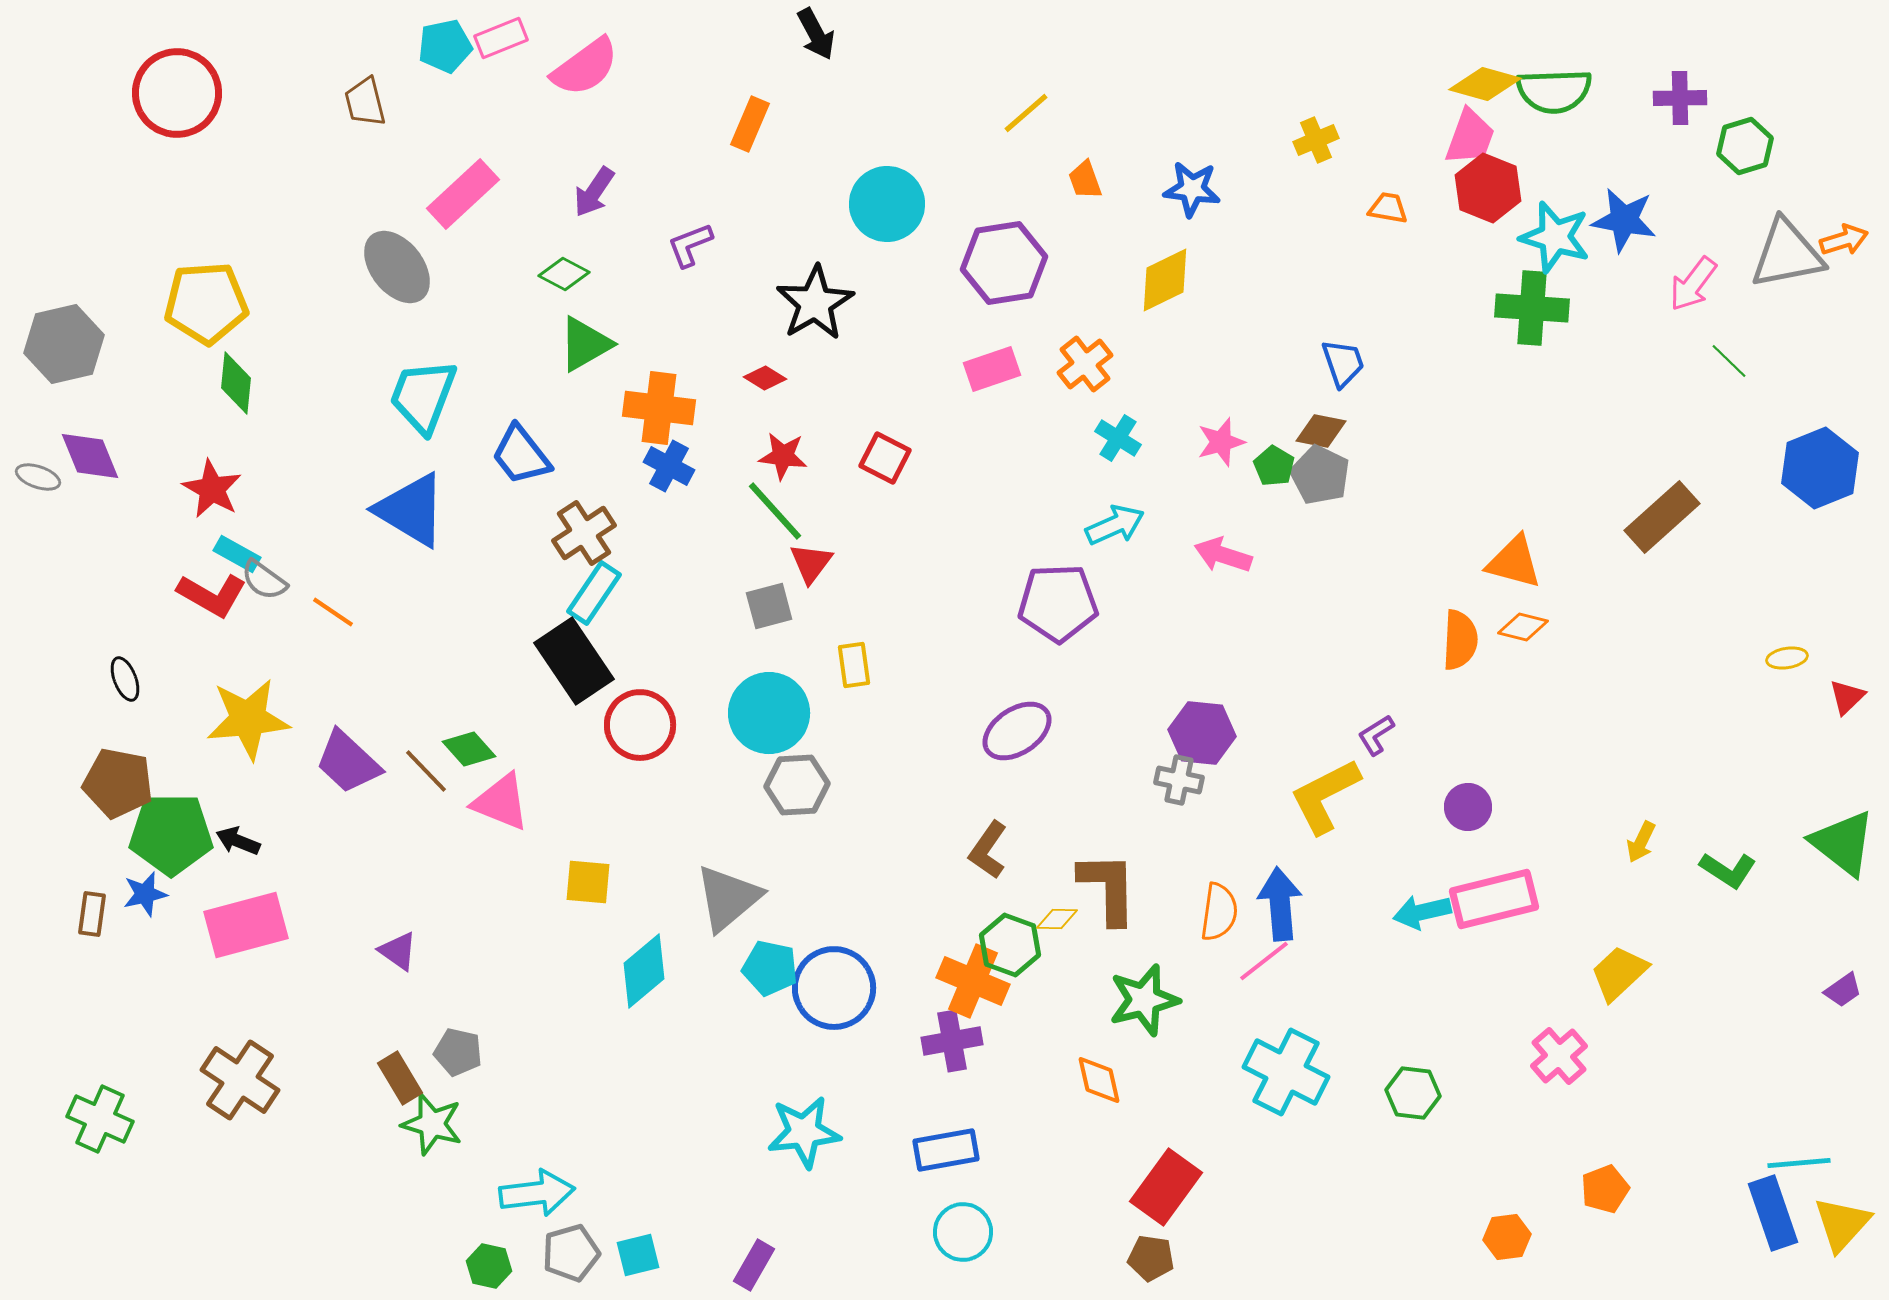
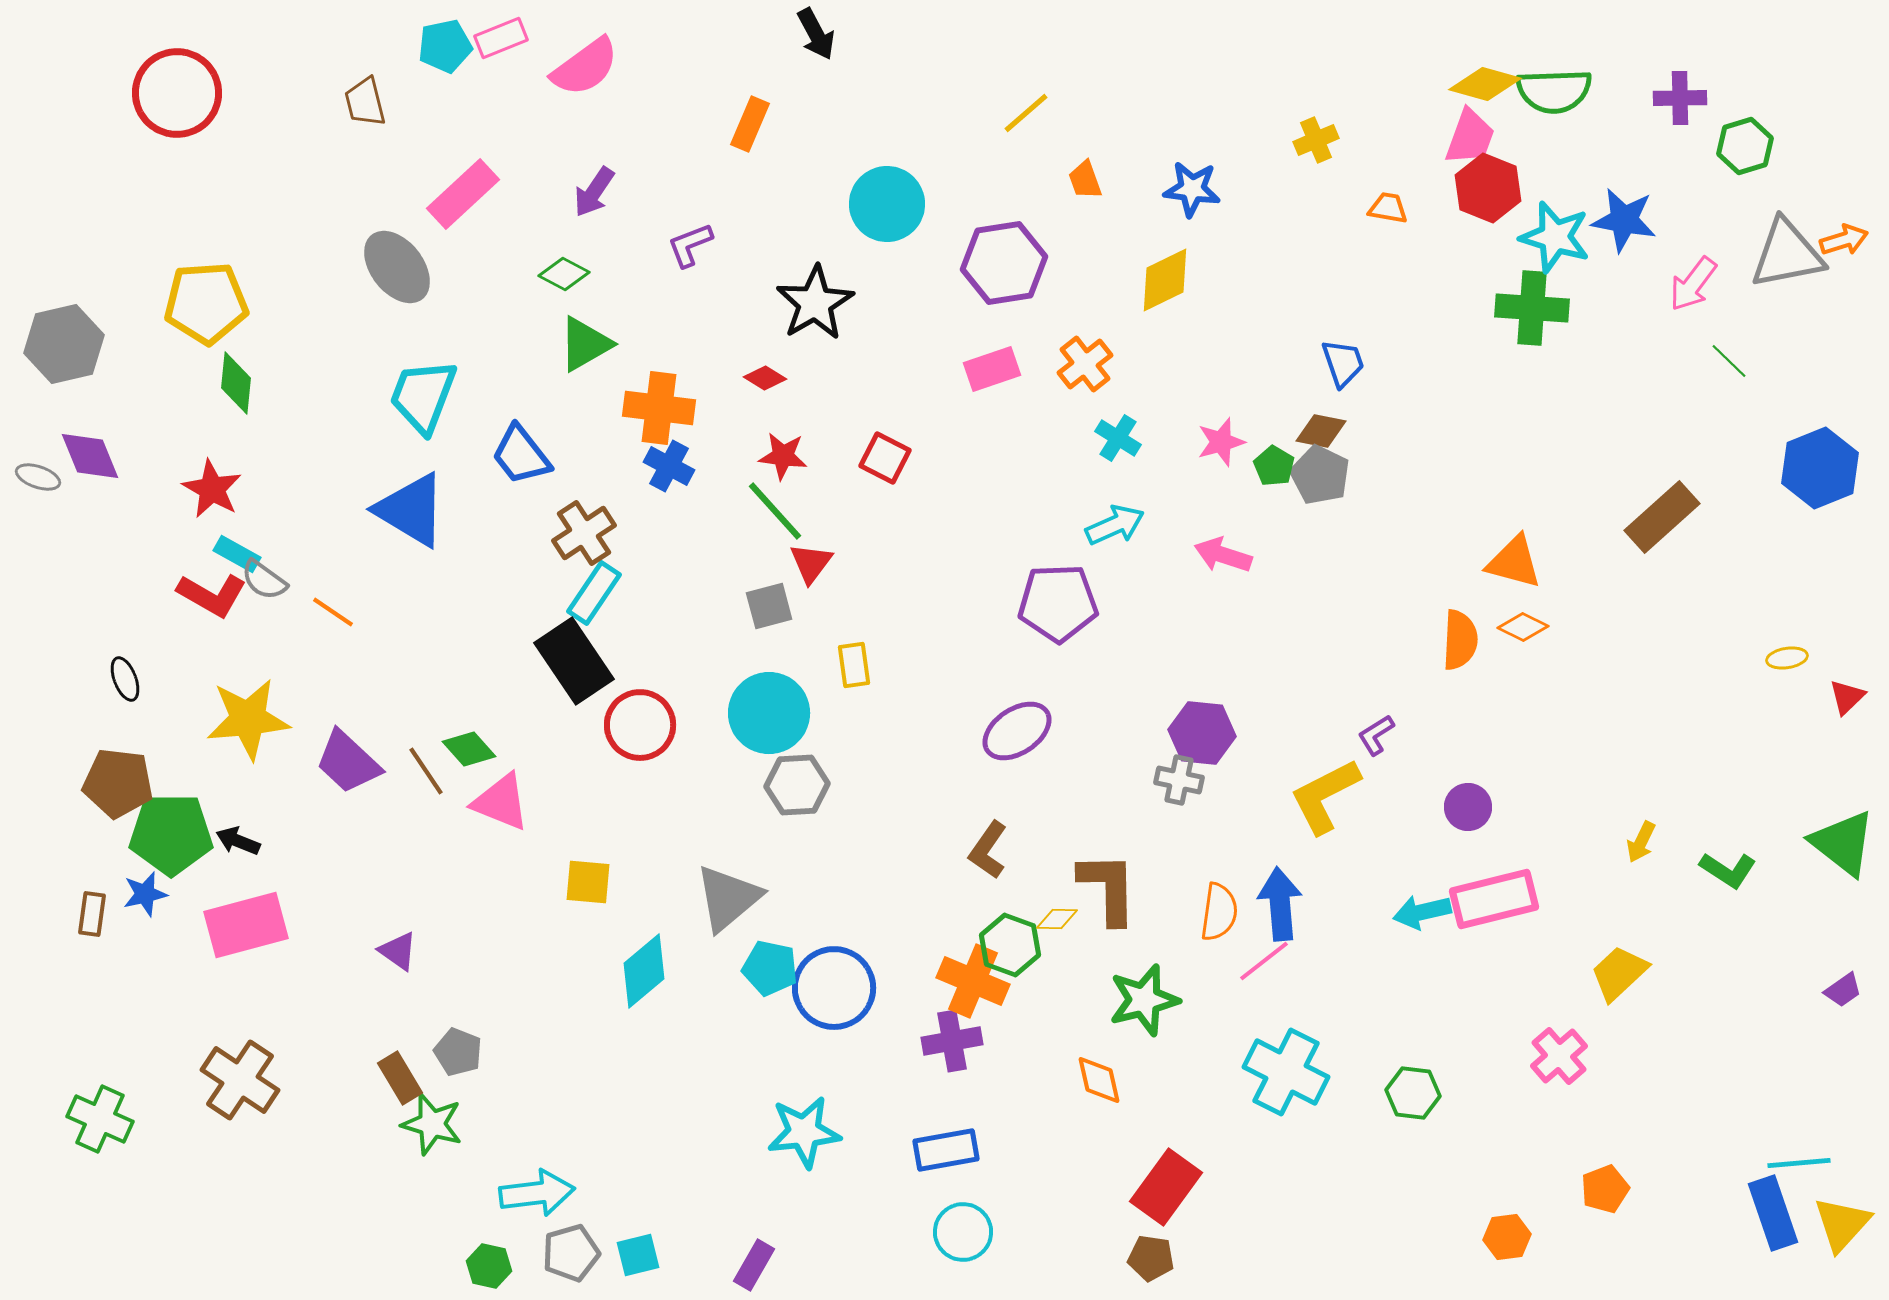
orange diamond at (1523, 627): rotated 12 degrees clockwise
brown line at (426, 771): rotated 10 degrees clockwise
brown pentagon at (118, 783): rotated 4 degrees counterclockwise
gray pentagon at (458, 1052): rotated 9 degrees clockwise
